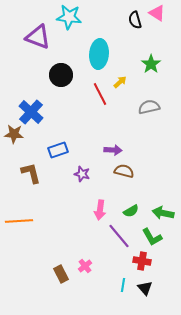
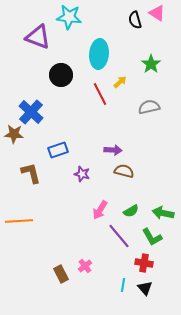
pink arrow: rotated 24 degrees clockwise
red cross: moved 2 px right, 2 px down
